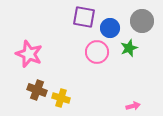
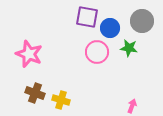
purple square: moved 3 px right
green star: rotated 30 degrees clockwise
brown cross: moved 2 px left, 3 px down
yellow cross: moved 2 px down
pink arrow: moved 1 px left; rotated 56 degrees counterclockwise
